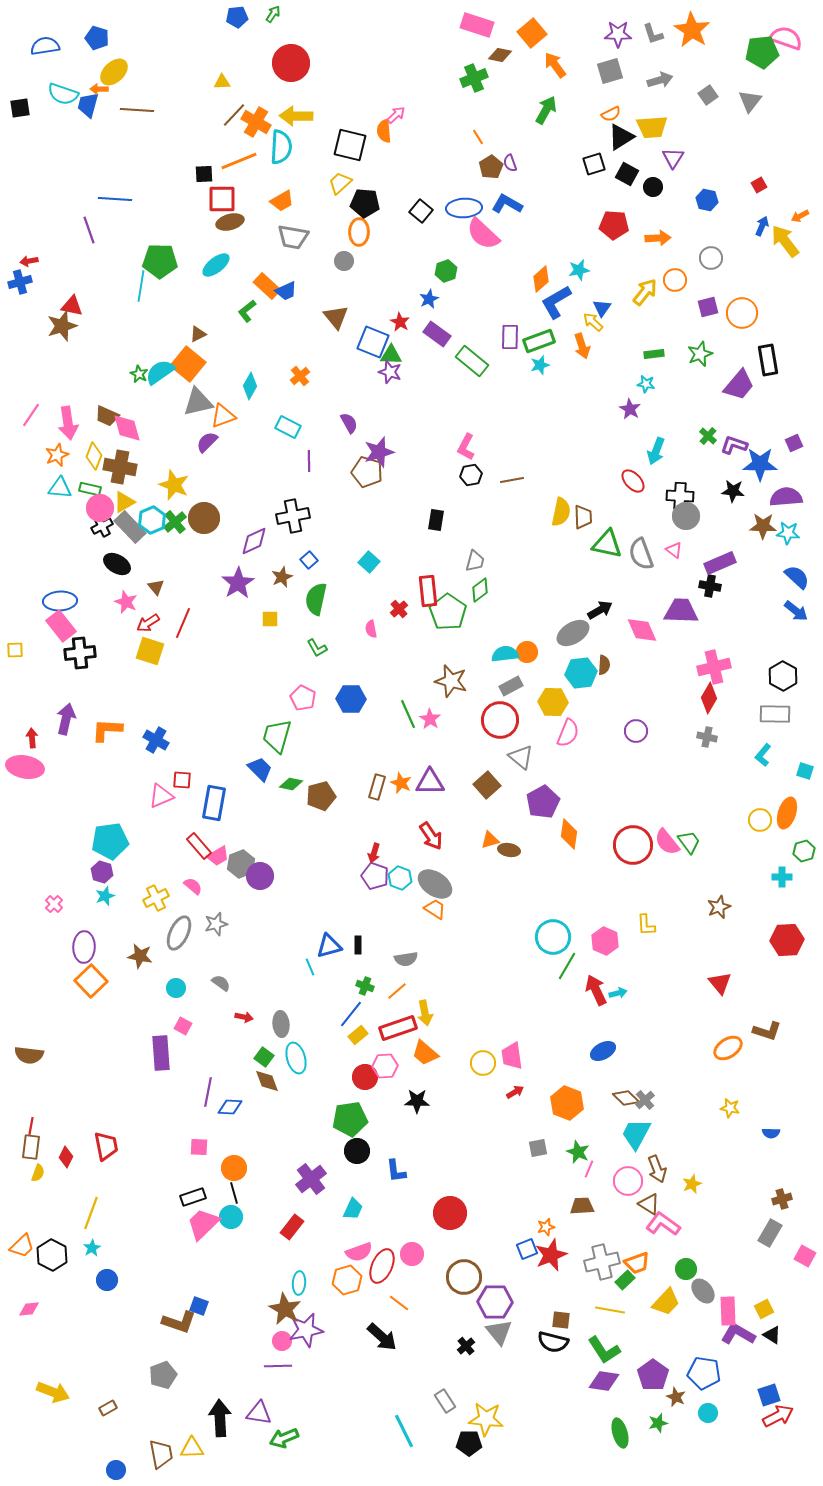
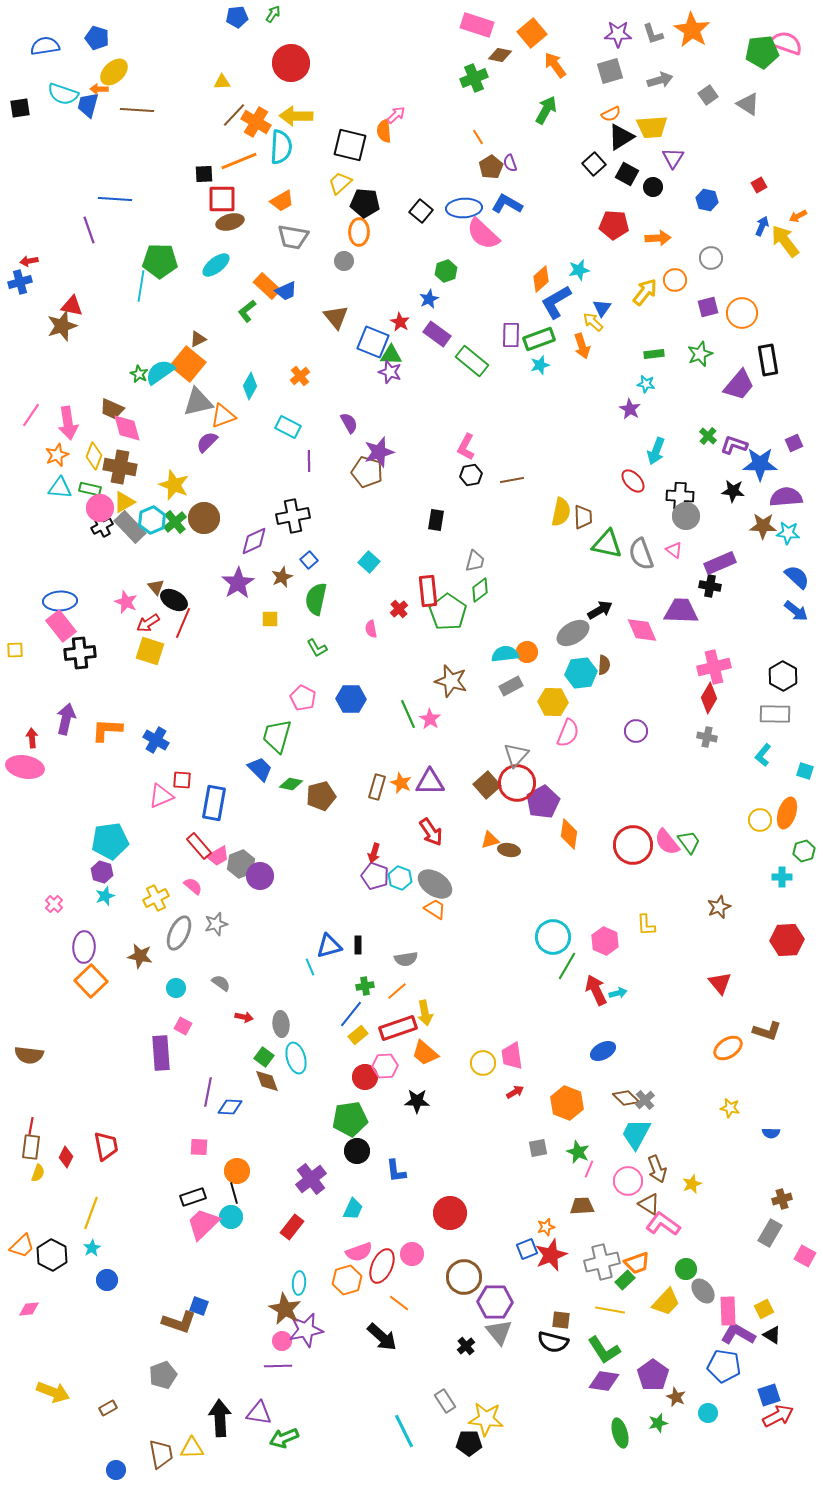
pink semicircle at (786, 38): moved 5 px down
gray triangle at (750, 101): moved 2 px left, 3 px down; rotated 35 degrees counterclockwise
black square at (594, 164): rotated 25 degrees counterclockwise
orange arrow at (800, 216): moved 2 px left
brown triangle at (198, 334): moved 5 px down
purple rectangle at (510, 337): moved 1 px right, 2 px up
green rectangle at (539, 341): moved 2 px up
brown trapezoid at (107, 416): moved 5 px right, 7 px up
black ellipse at (117, 564): moved 57 px right, 36 px down
red circle at (500, 720): moved 17 px right, 63 px down
gray triangle at (521, 757): moved 5 px left, 2 px up; rotated 32 degrees clockwise
red arrow at (431, 836): moved 4 px up
green cross at (365, 986): rotated 30 degrees counterclockwise
orange circle at (234, 1168): moved 3 px right, 3 px down
blue pentagon at (704, 1373): moved 20 px right, 7 px up
